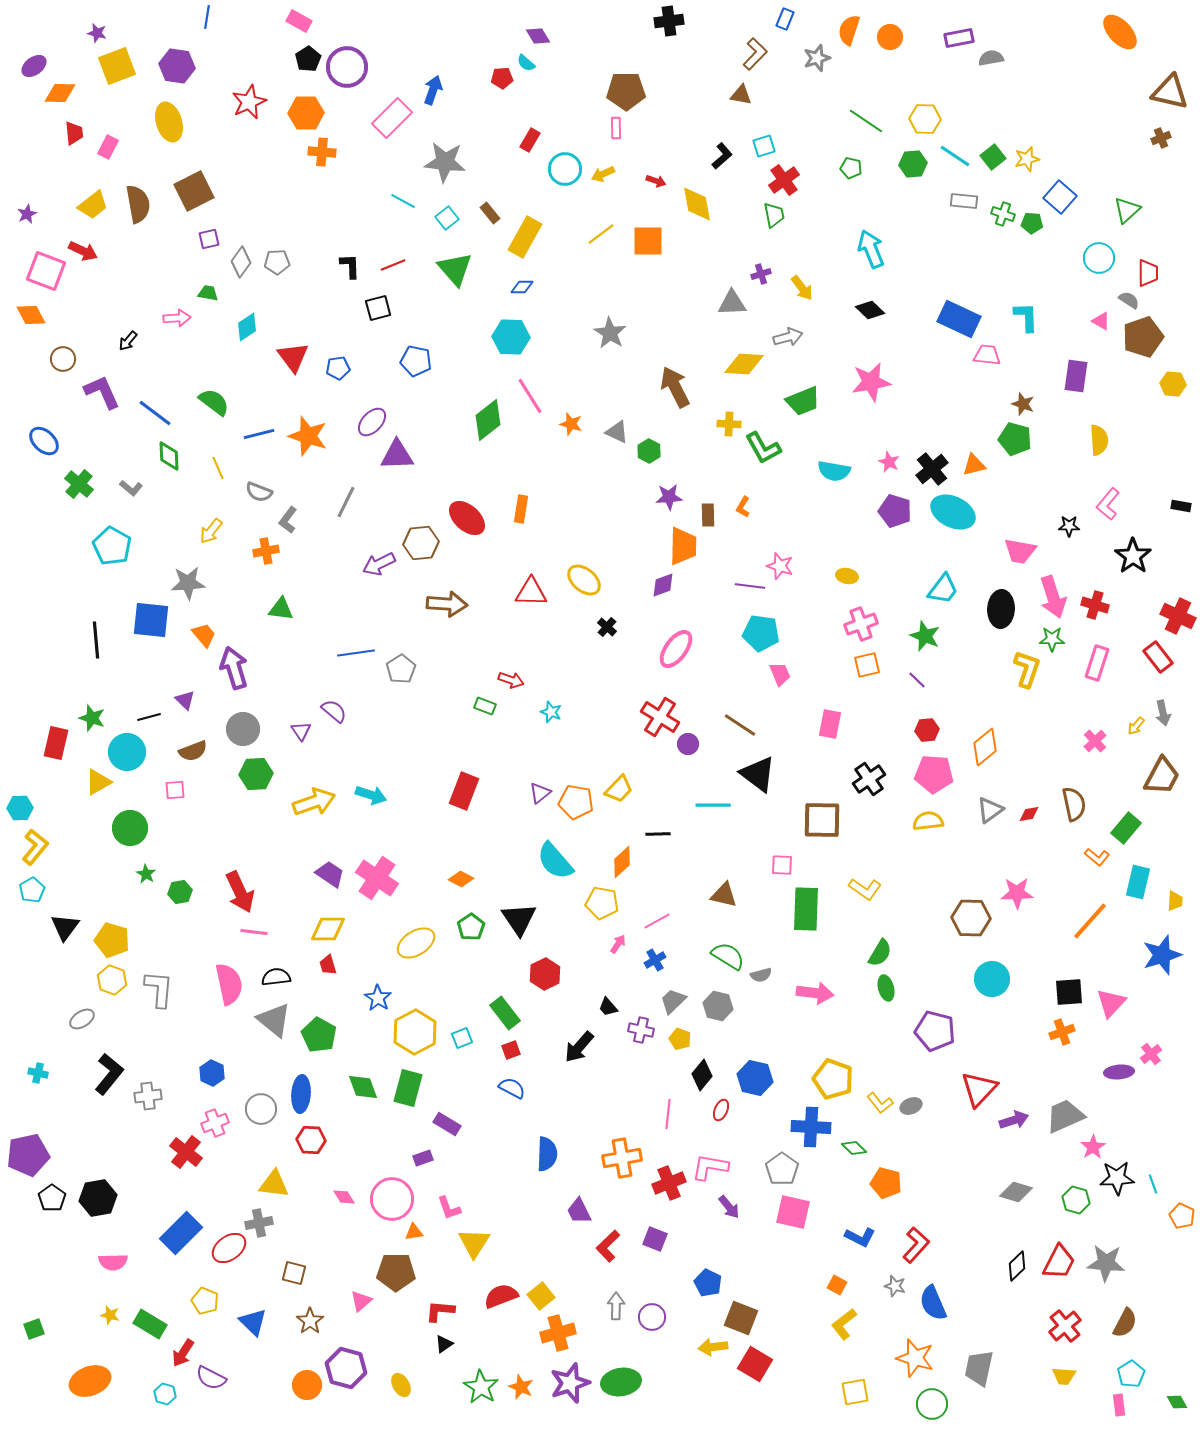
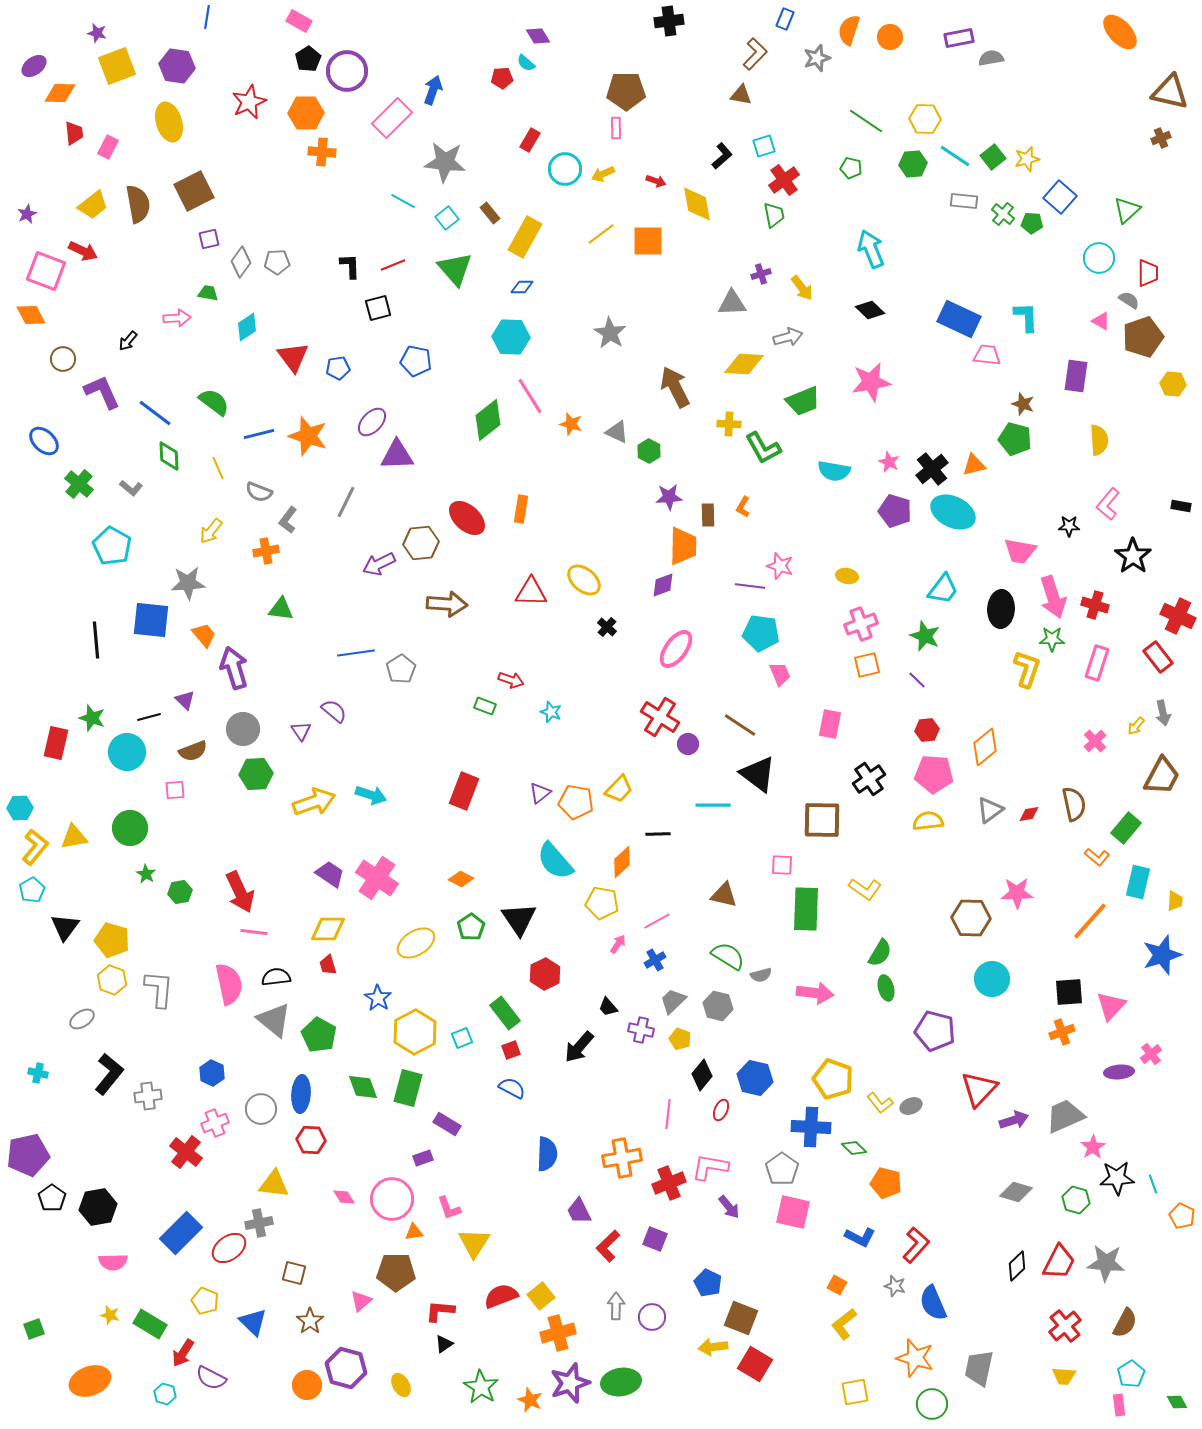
purple circle at (347, 67): moved 4 px down
green cross at (1003, 214): rotated 20 degrees clockwise
yellow triangle at (98, 782): moved 24 px left, 55 px down; rotated 20 degrees clockwise
pink triangle at (1111, 1003): moved 3 px down
black hexagon at (98, 1198): moved 9 px down
orange star at (521, 1387): moved 9 px right, 13 px down
